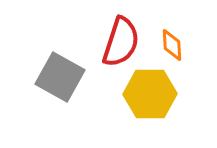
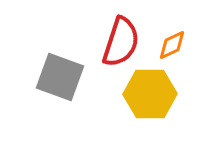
orange diamond: rotated 68 degrees clockwise
gray square: rotated 9 degrees counterclockwise
